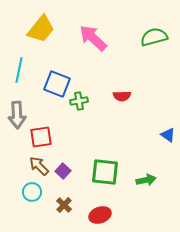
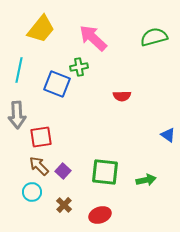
green cross: moved 34 px up
